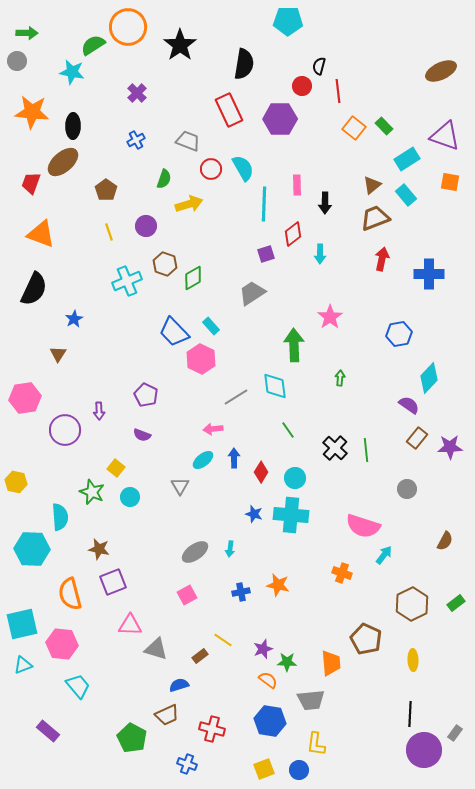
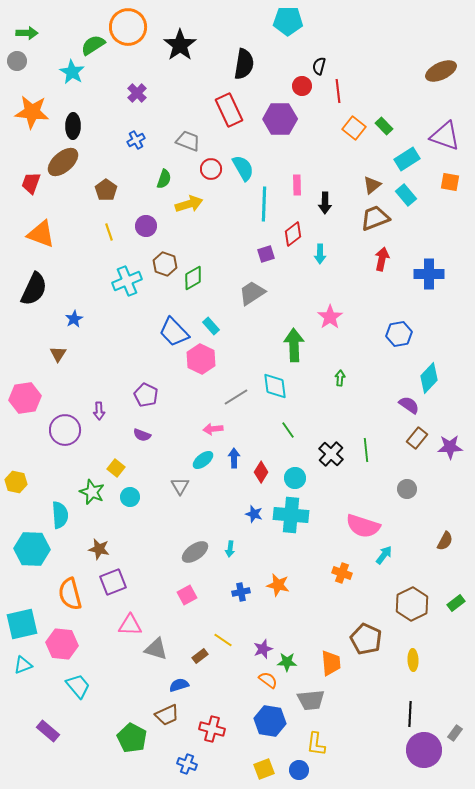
cyan star at (72, 72): rotated 20 degrees clockwise
black cross at (335, 448): moved 4 px left, 6 px down
cyan semicircle at (60, 517): moved 2 px up
